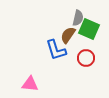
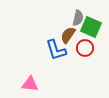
green square: moved 2 px right, 2 px up
red circle: moved 1 px left, 10 px up
